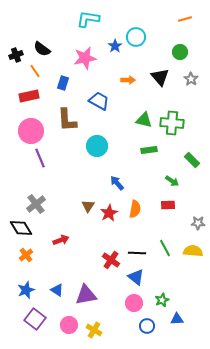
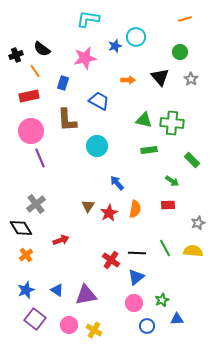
blue star at (115, 46): rotated 16 degrees clockwise
gray star at (198, 223): rotated 24 degrees counterclockwise
blue triangle at (136, 277): rotated 42 degrees clockwise
